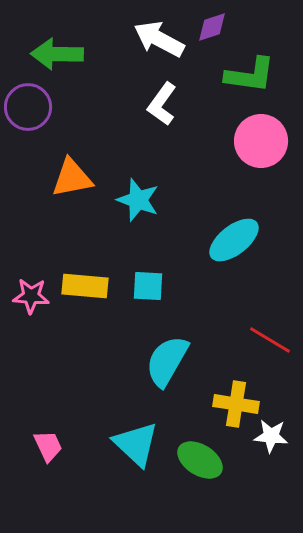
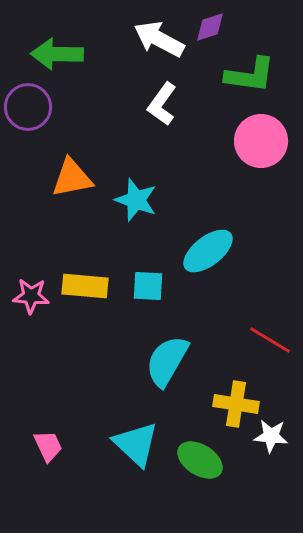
purple diamond: moved 2 px left
cyan star: moved 2 px left
cyan ellipse: moved 26 px left, 11 px down
